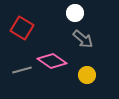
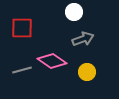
white circle: moved 1 px left, 1 px up
red square: rotated 30 degrees counterclockwise
gray arrow: rotated 60 degrees counterclockwise
yellow circle: moved 3 px up
